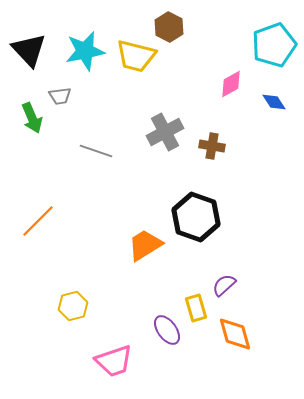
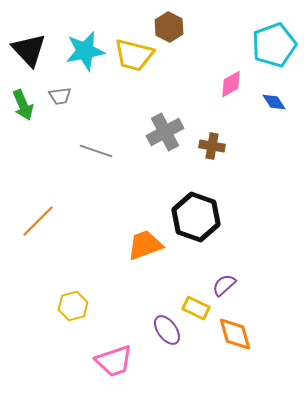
yellow trapezoid: moved 2 px left, 1 px up
green arrow: moved 9 px left, 13 px up
orange trapezoid: rotated 12 degrees clockwise
yellow rectangle: rotated 48 degrees counterclockwise
